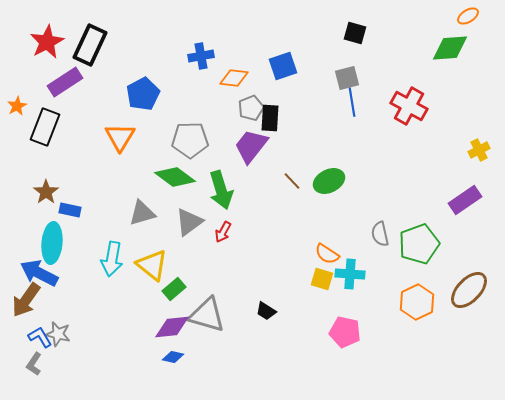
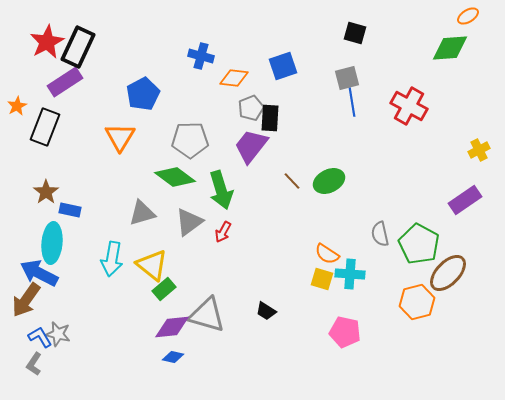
black rectangle at (90, 45): moved 12 px left, 2 px down
blue cross at (201, 56): rotated 25 degrees clockwise
green pentagon at (419, 244): rotated 24 degrees counterclockwise
green rectangle at (174, 289): moved 10 px left
brown ellipse at (469, 290): moved 21 px left, 17 px up
orange hexagon at (417, 302): rotated 12 degrees clockwise
